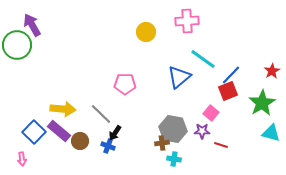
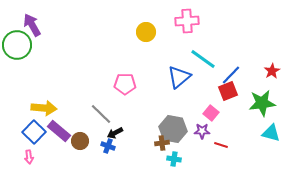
green star: rotated 24 degrees clockwise
yellow arrow: moved 19 px left, 1 px up
black arrow: rotated 28 degrees clockwise
pink arrow: moved 7 px right, 2 px up
